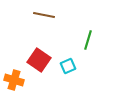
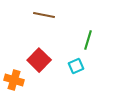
red square: rotated 10 degrees clockwise
cyan square: moved 8 px right
